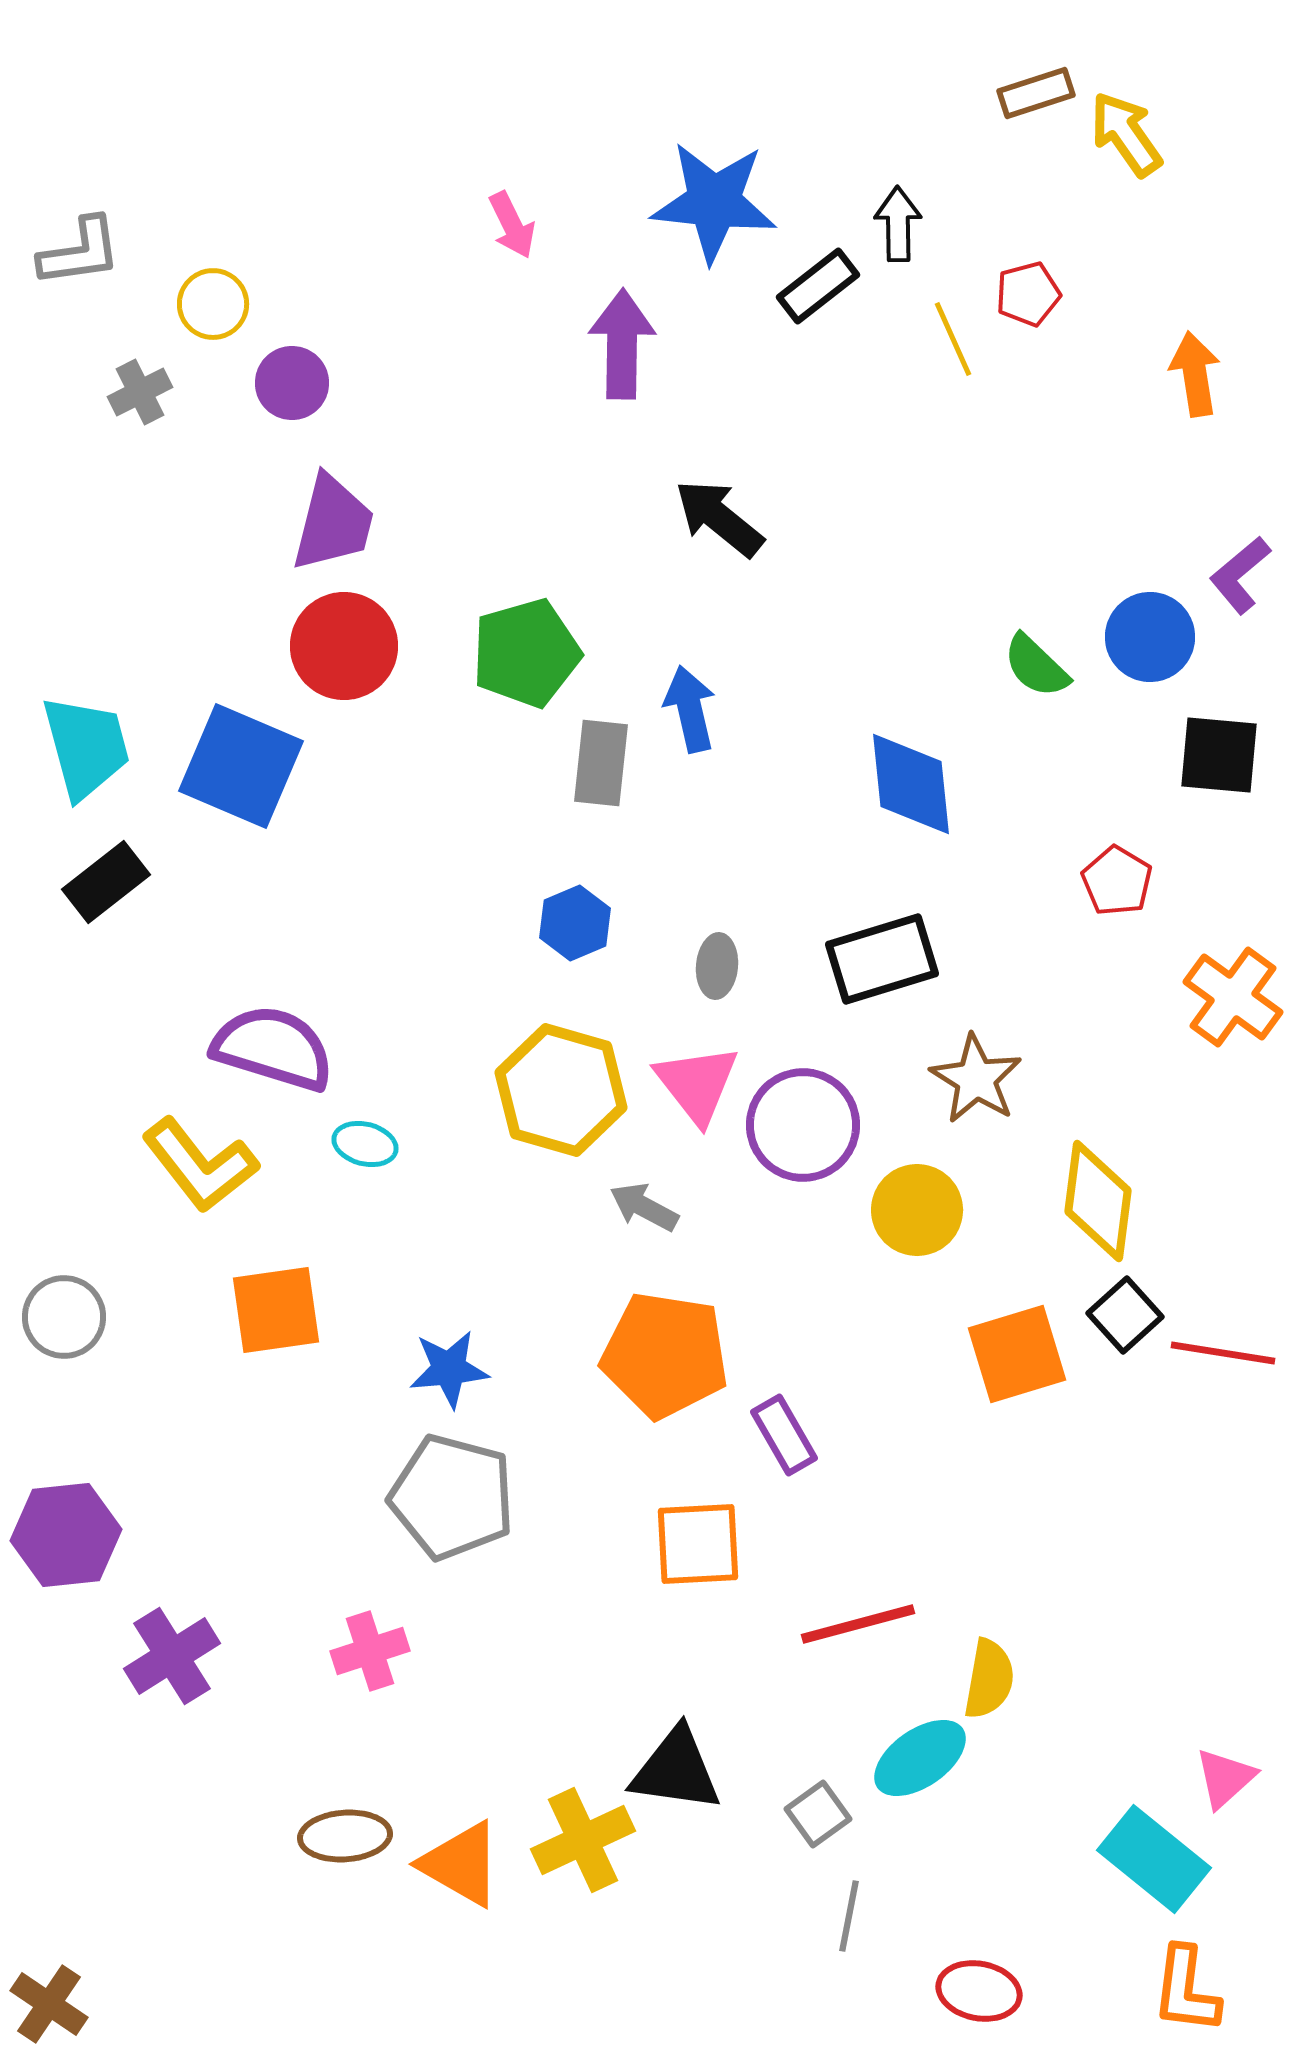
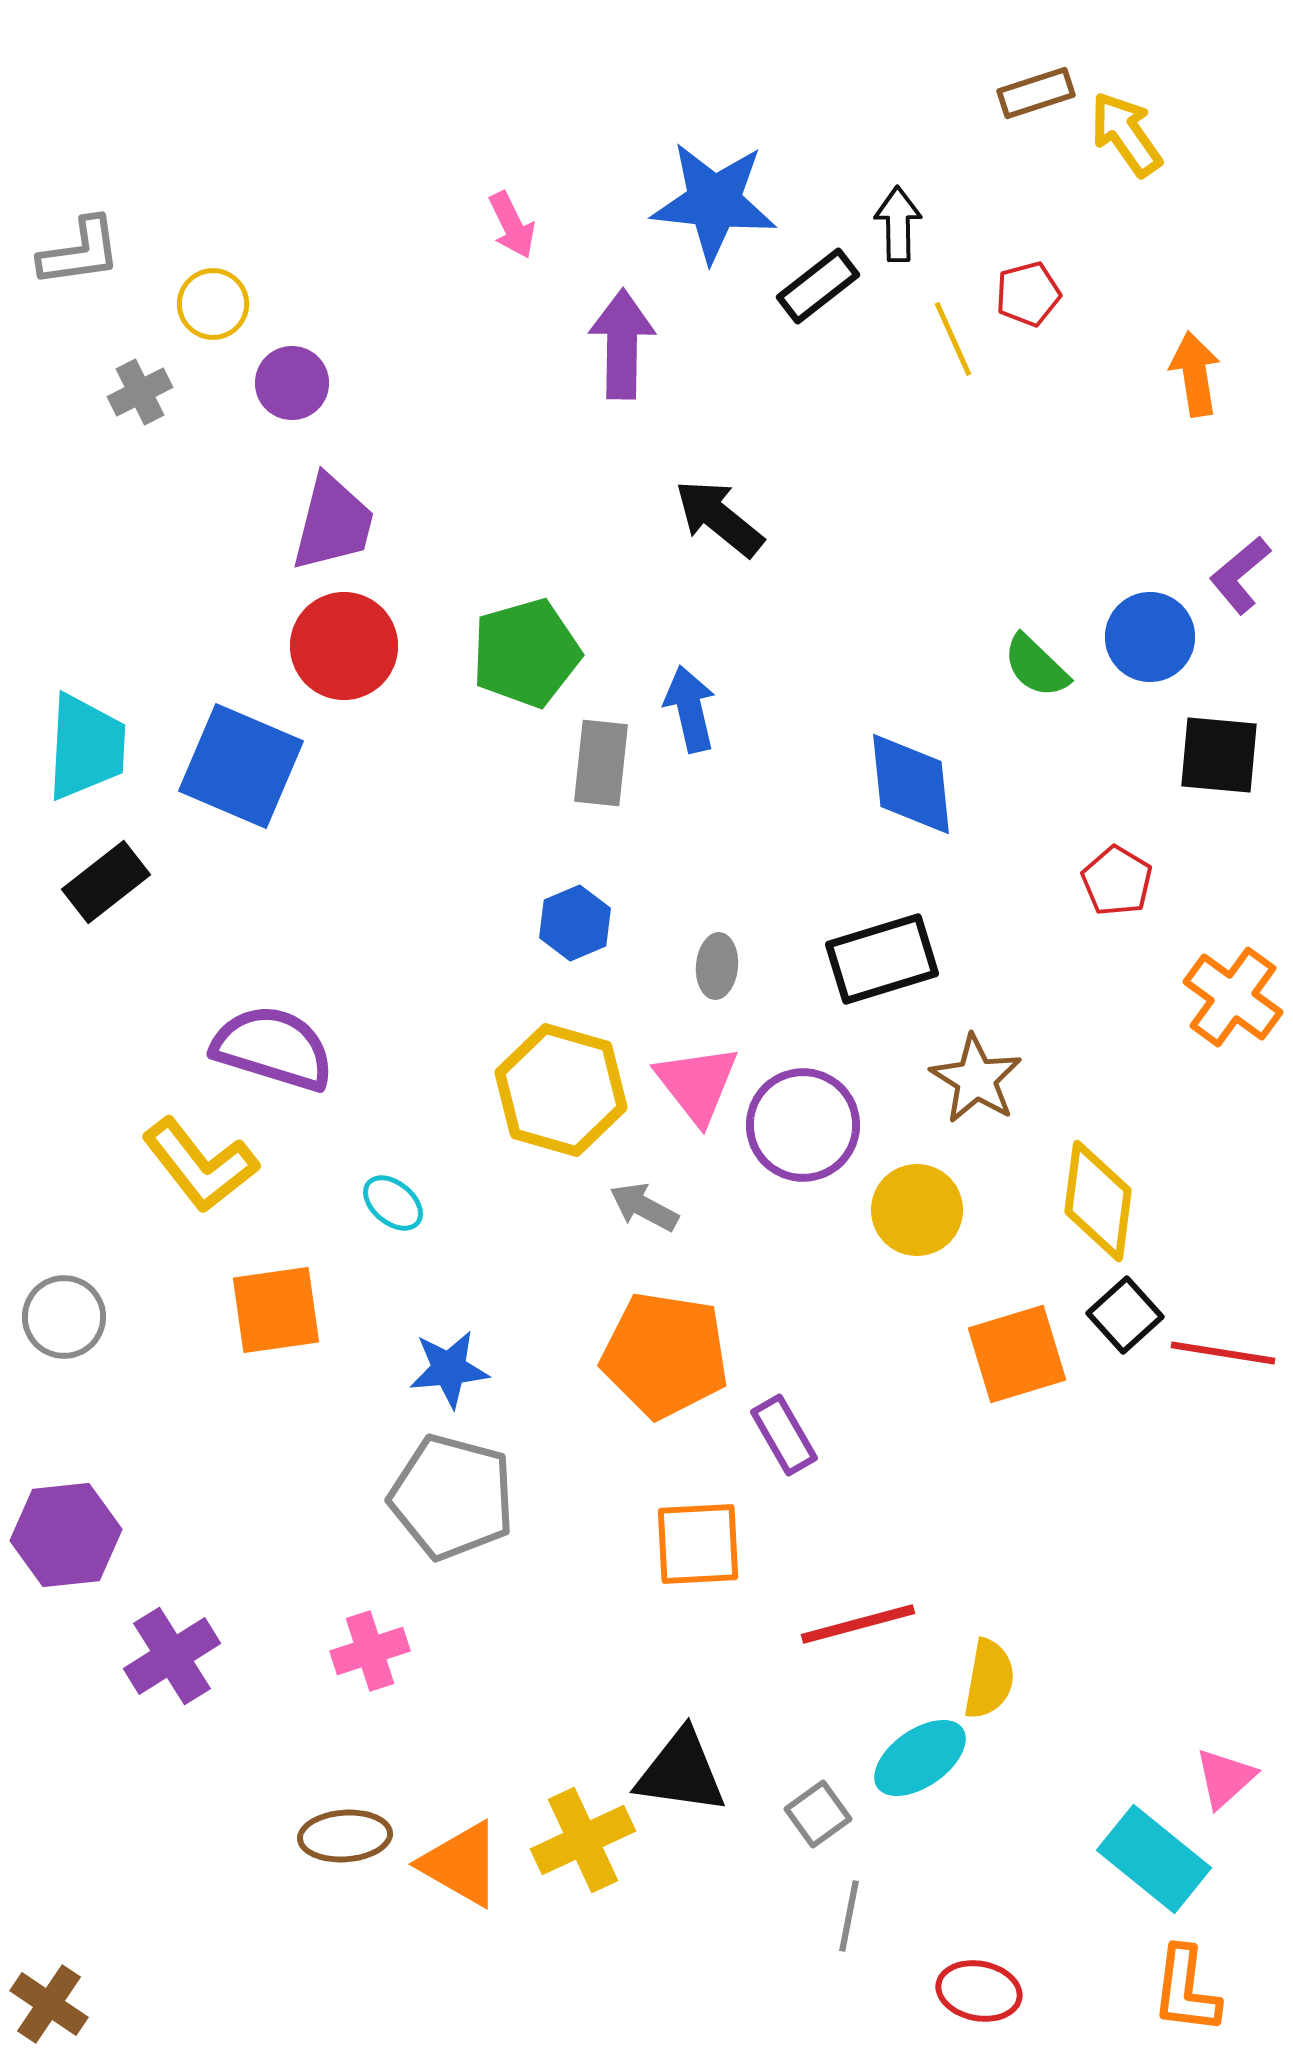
cyan trapezoid at (86, 747): rotated 18 degrees clockwise
cyan ellipse at (365, 1144): moved 28 px right, 59 px down; rotated 26 degrees clockwise
black triangle at (676, 1770): moved 5 px right, 2 px down
